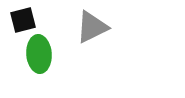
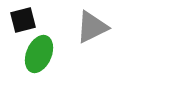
green ellipse: rotated 27 degrees clockwise
